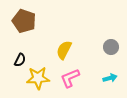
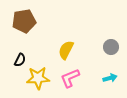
brown pentagon: rotated 30 degrees counterclockwise
yellow semicircle: moved 2 px right
